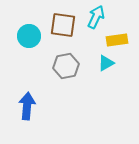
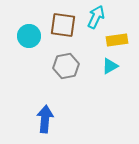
cyan triangle: moved 4 px right, 3 px down
blue arrow: moved 18 px right, 13 px down
